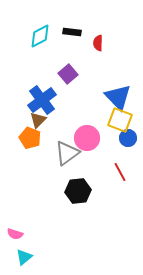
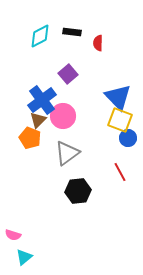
pink circle: moved 24 px left, 22 px up
pink semicircle: moved 2 px left, 1 px down
